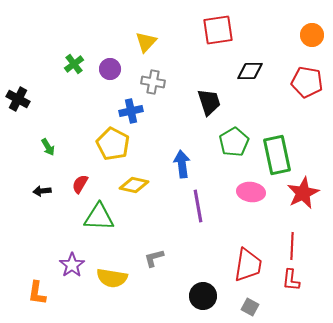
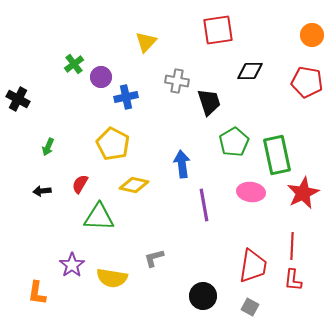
purple circle: moved 9 px left, 8 px down
gray cross: moved 24 px right, 1 px up
blue cross: moved 5 px left, 14 px up
green arrow: rotated 54 degrees clockwise
purple line: moved 6 px right, 1 px up
red trapezoid: moved 5 px right, 1 px down
red L-shape: moved 2 px right
